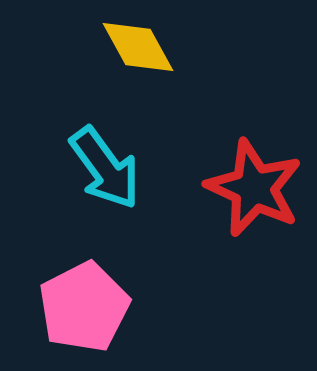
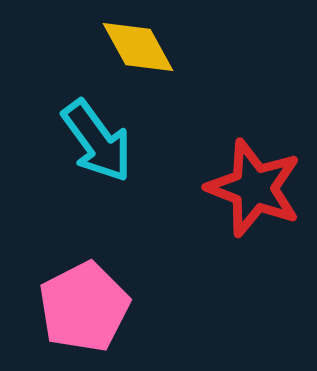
cyan arrow: moved 8 px left, 27 px up
red star: rotated 4 degrees counterclockwise
